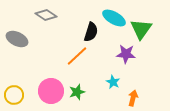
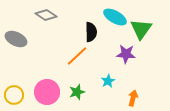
cyan ellipse: moved 1 px right, 1 px up
black semicircle: rotated 18 degrees counterclockwise
gray ellipse: moved 1 px left
cyan star: moved 5 px left, 1 px up; rotated 16 degrees clockwise
pink circle: moved 4 px left, 1 px down
